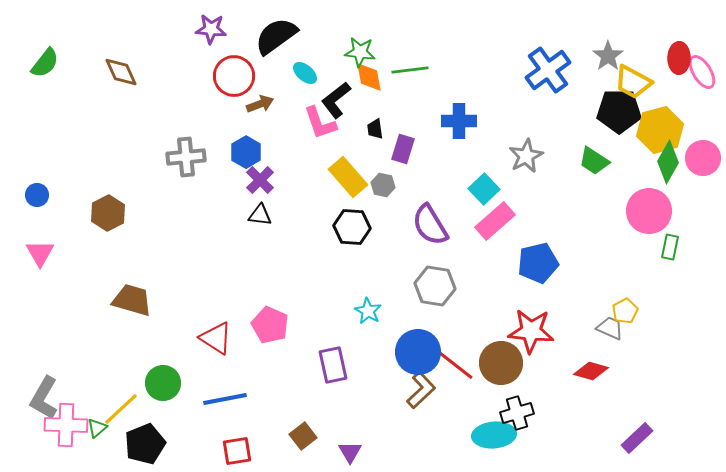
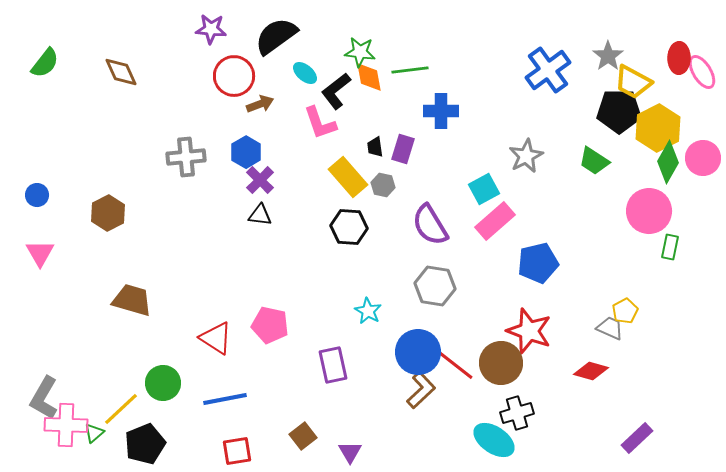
black L-shape at (336, 100): moved 9 px up
blue cross at (459, 121): moved 18 px left, 10 px up
black trapezoid at (375, 129): moved 18 px down
yellow hexagon at (660, 130): moved 2 px left, 2 px up; rotated 12 degrees counterclockwise
cyan square at (484, 189): rotated 16 degrees clockwise
black hexagon at (352, 227): moved 3 px left
pink pentagon at (270, 325): rotated 12 degrees counterclockwise
red star at (531, 331): moved 2 px left; rotated 15 degrees clockwise
green triangle at (97, 428): moved 3 px left, 5 px down
cyan ellipse at (494, 435): moved 5 px down; rotated 39 degrees clockwise
